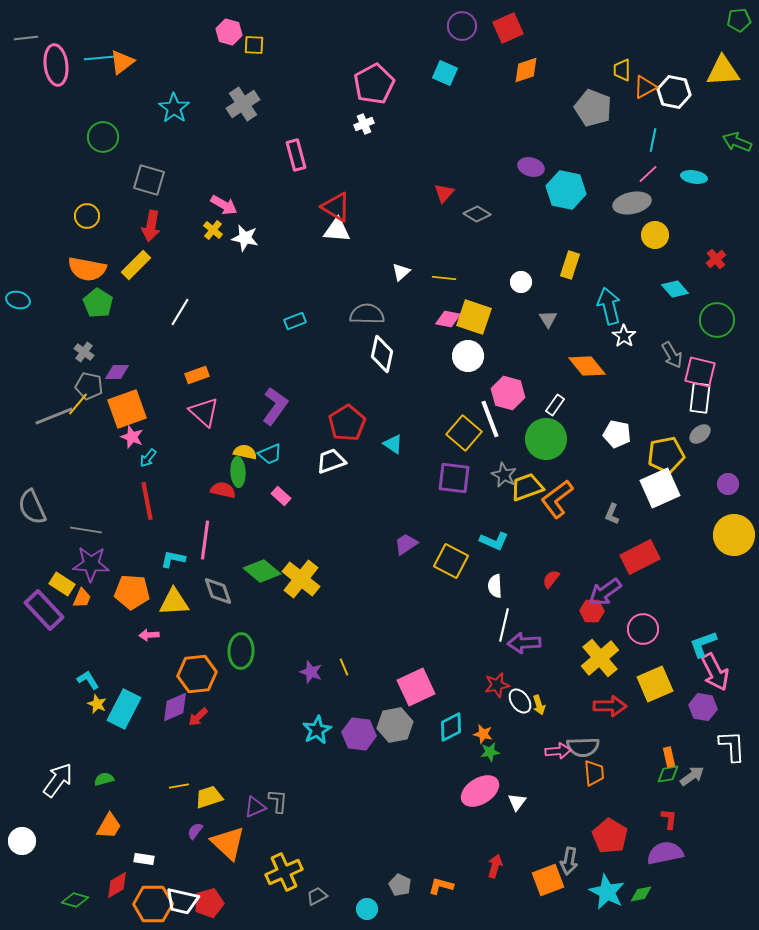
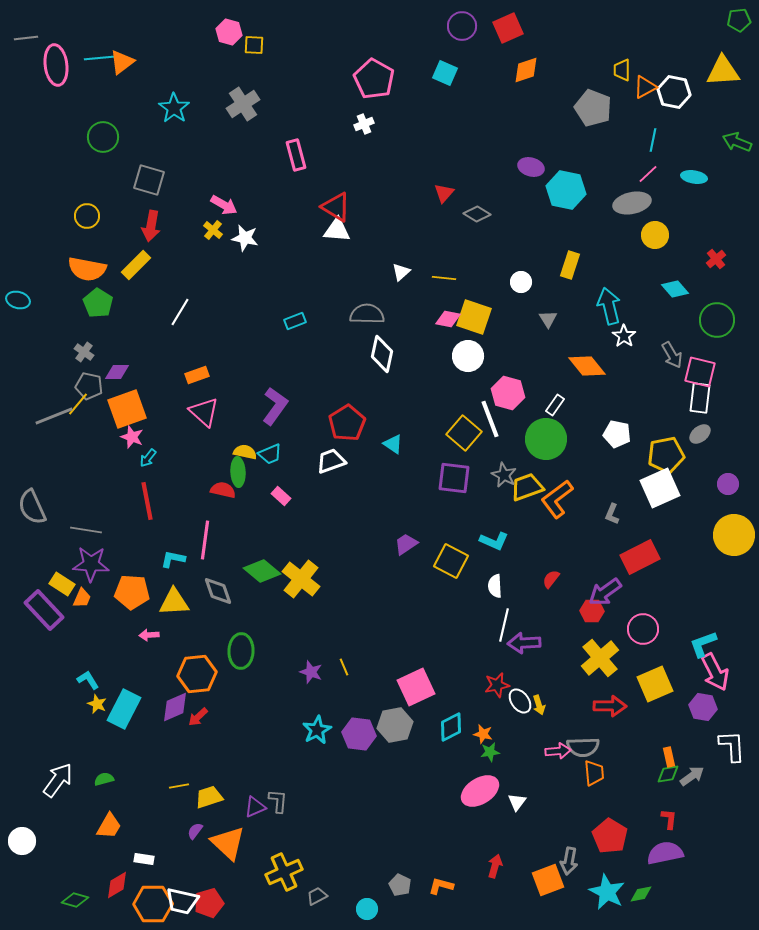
pink pentagon at (374, 84): moved 5 px up; rotated 15 degrees counterclockwise
